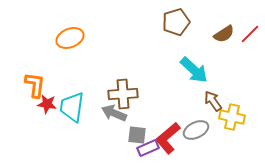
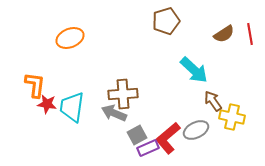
brown pentagon: moved 10 px left, 1 px up
red line: rotated 55 degrees counterclockwise
gray square: rotated 36 degrees counterclockwise
